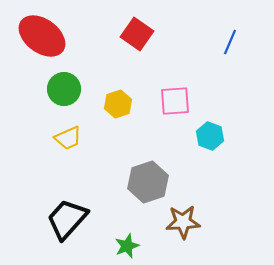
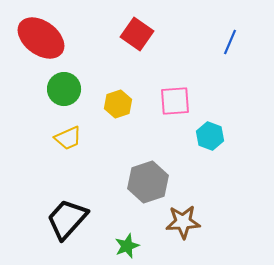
red ellipse: moved 1 px left, 2 px down
